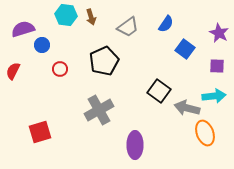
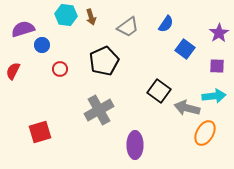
purple star: rotated 12 degrees clockwise
orange ellipse: rotated 50 degrees clockwise
